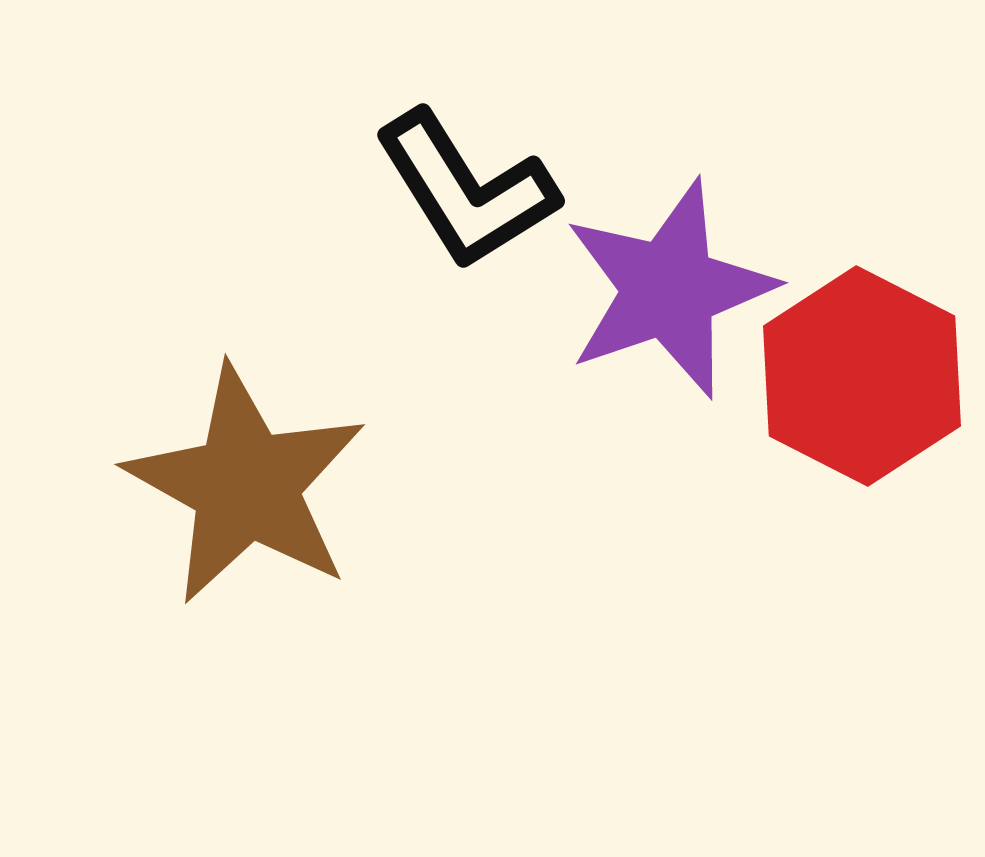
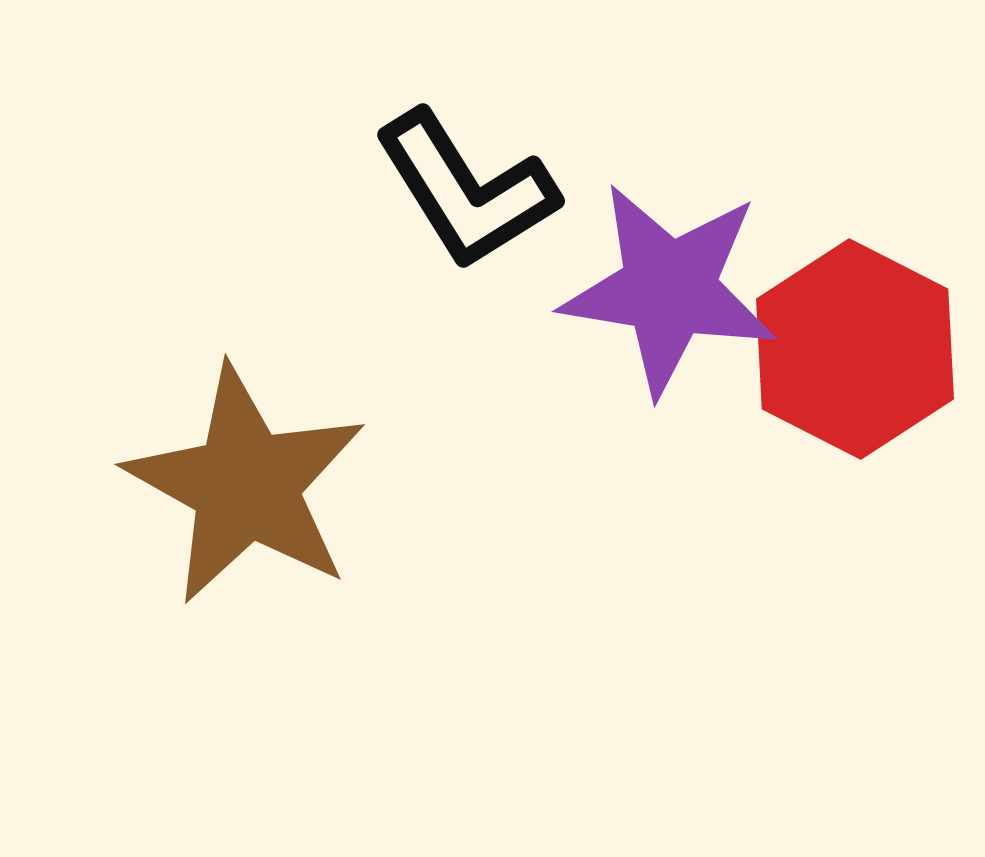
purple star: rotated 28 degrees clockwise
red hexagon: moved 7 px left, 27 px up
